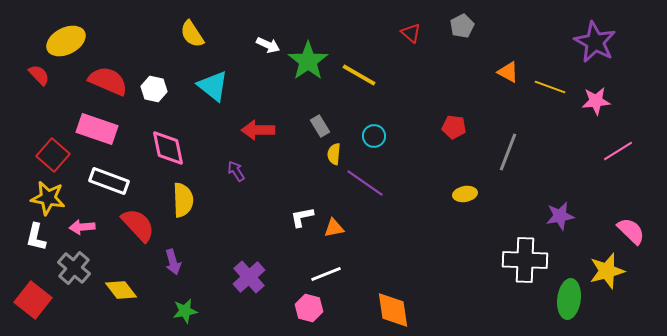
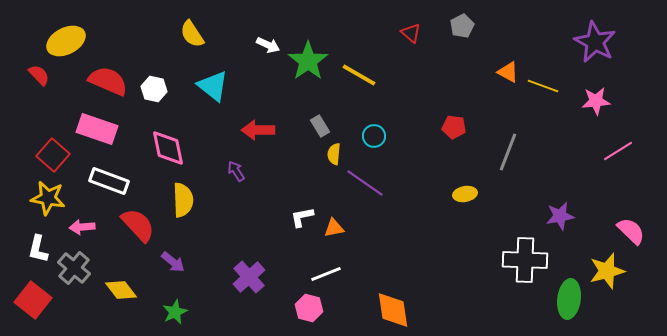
yellow line at (550, 87): moved 7 px left, 1 px up
white L-shape at (36, 237): moved 2 px right, 12 px down
purple arrow at (173, 262): rotated 35 degrees counterclockwise
green star at (185, 311): moved 10 px left, 1 px down; rotated 15 degrees counterclockwise
